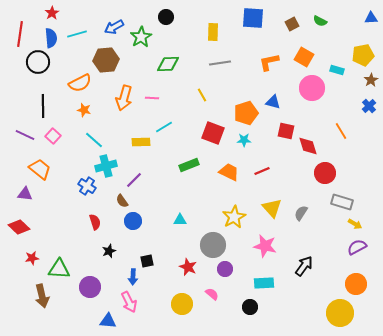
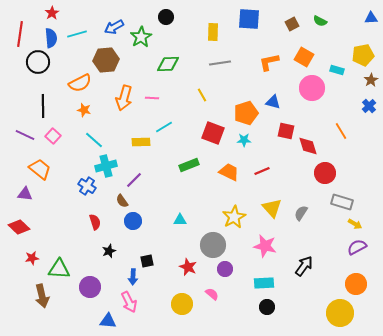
blue square at (253, 18): moved 4 px left, 1 px down
black circle at (250, 307): moved 17 px right
